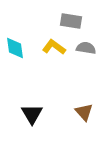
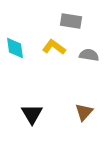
gray semicircle: moved 3 px right, 7 px down
brown triangle: rotated 24 degrees clockwise
